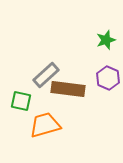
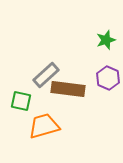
orange trapezoid: moved 1 px left, 1 px down
